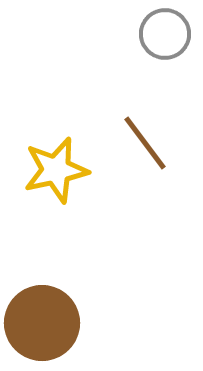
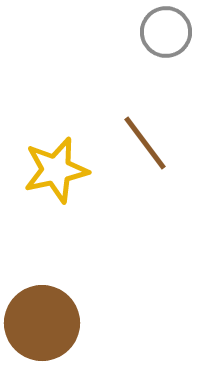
gray circle: moved 1 px right, 2 px up
